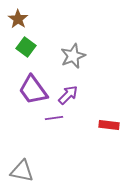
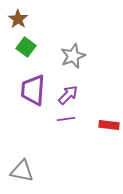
purple trapezoid: rotated 40 degrees clockwise
purple line: moved 12 px right, 1 px down
